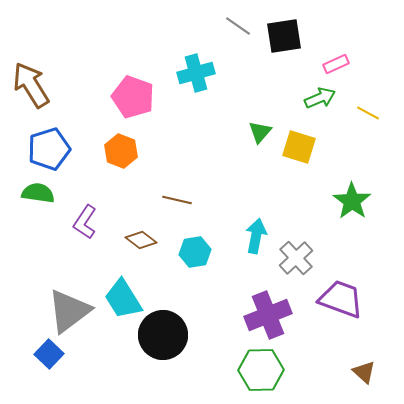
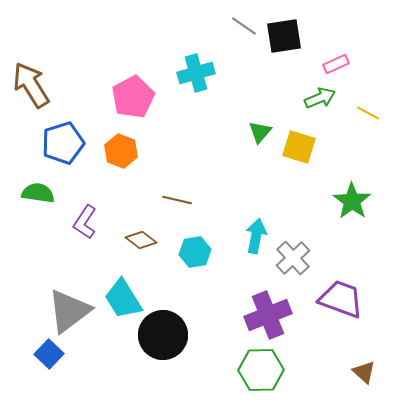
gray line: moved 6 px right
pink pentagon: rotated 24 degrees clockwise
blue pentagon: moved 14 px right, 6 px up
gray cross: moved 3 px left
